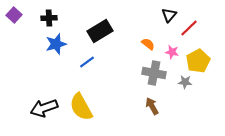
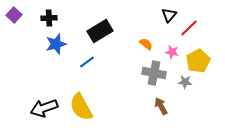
orange semicircle: moved 2 px left
brown arrow: moved 9 px right
